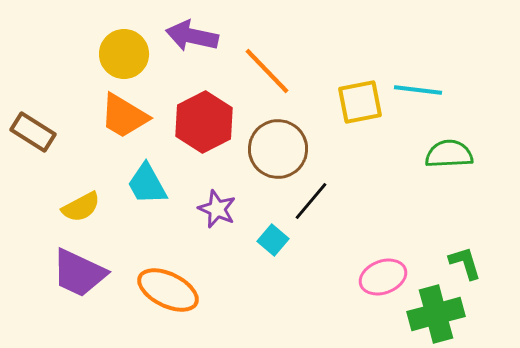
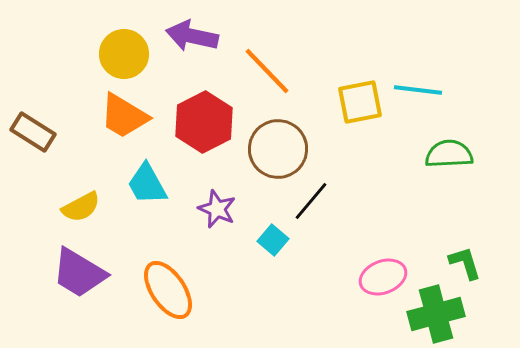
purple trapezoid: rotated 6 degrees clockwise
orange ellipse: rotated 30 degrees clockwise
